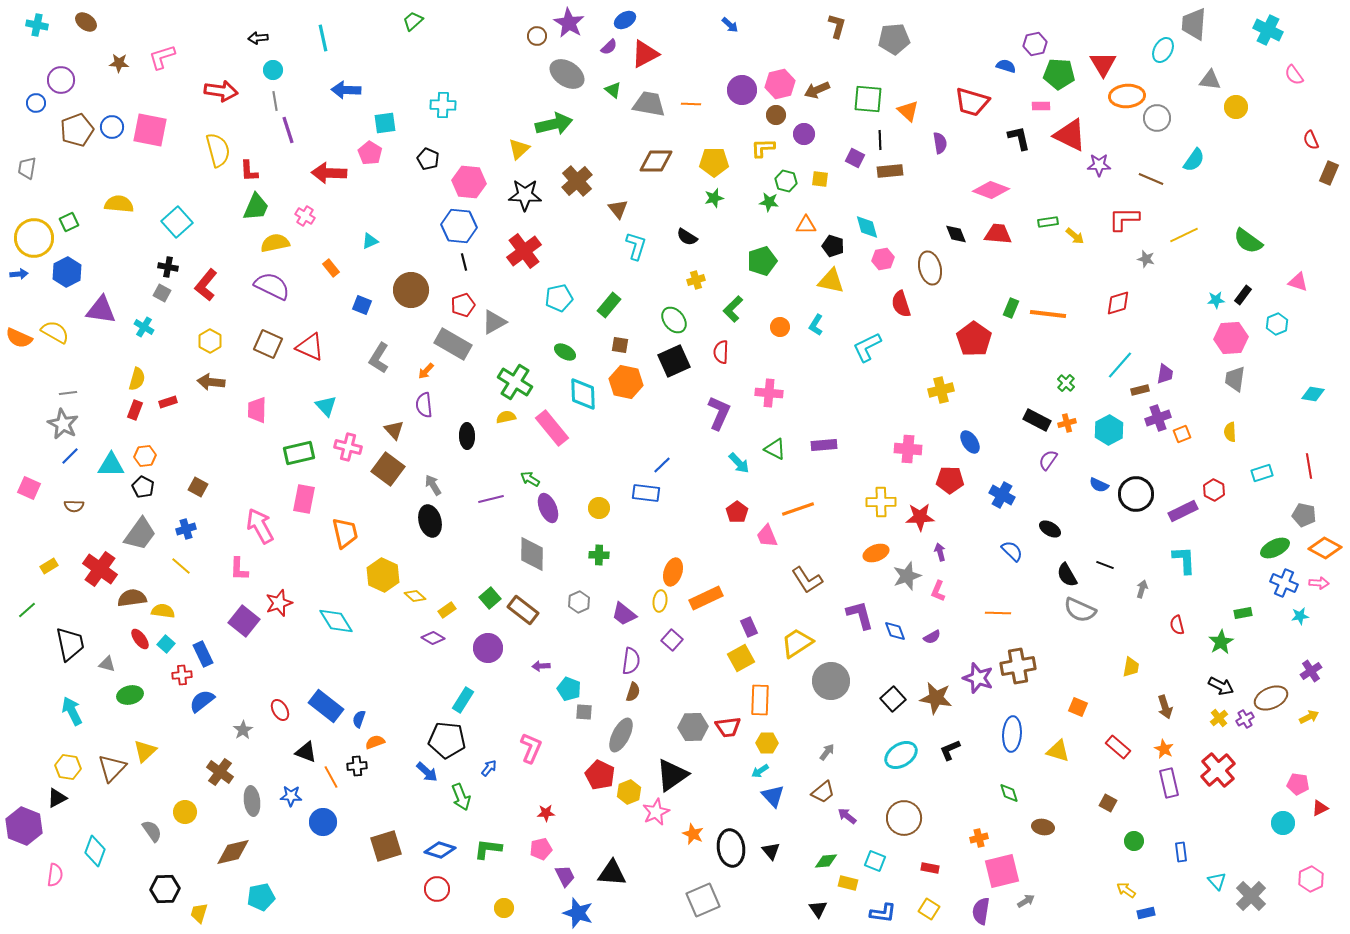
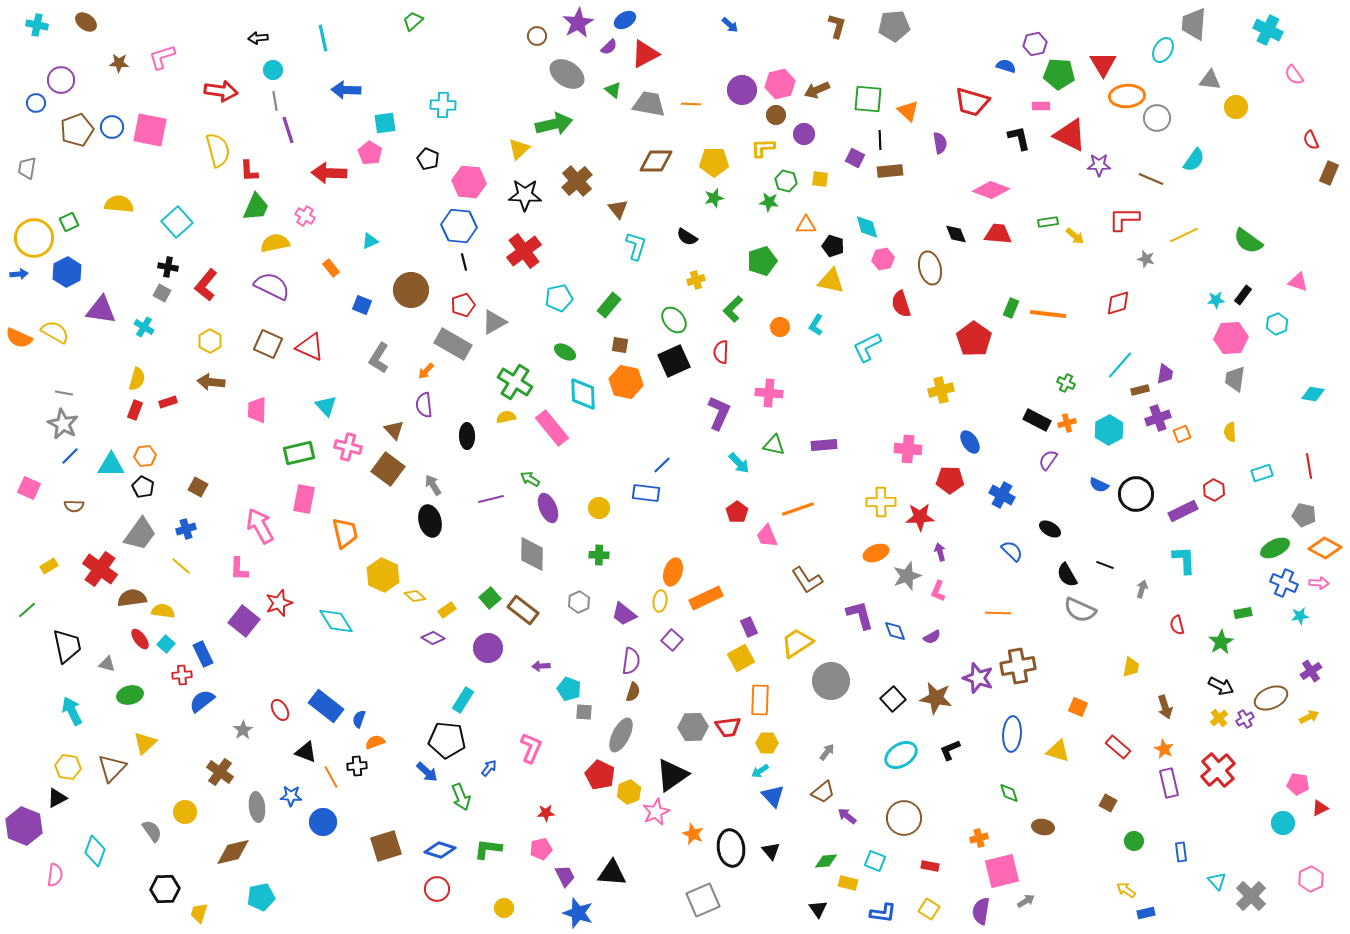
purple star at (569, 23): moved 9 px right; rotated 12 degrees clockwise
gray pentagon at (894, 39): moved 13 px up
green cross at (1066, 383): rotated 18 degrees counterclockwise
gray line at (68, 393): moved 4 px left; rotated 18 degrees clockwise
green triangle at (775, 449): moved 1 px left, 4 px up; rotated 15 degrees counterclockwise
black trapezoid at (70, 644): moved 3 px left, 2 px down
yellow triangle at (145, 751): moved 8 px up
gray ellipse at (252, 801): moved 5 px right, 6 px down
red rectangle at (930, 868): moved 2 px up
